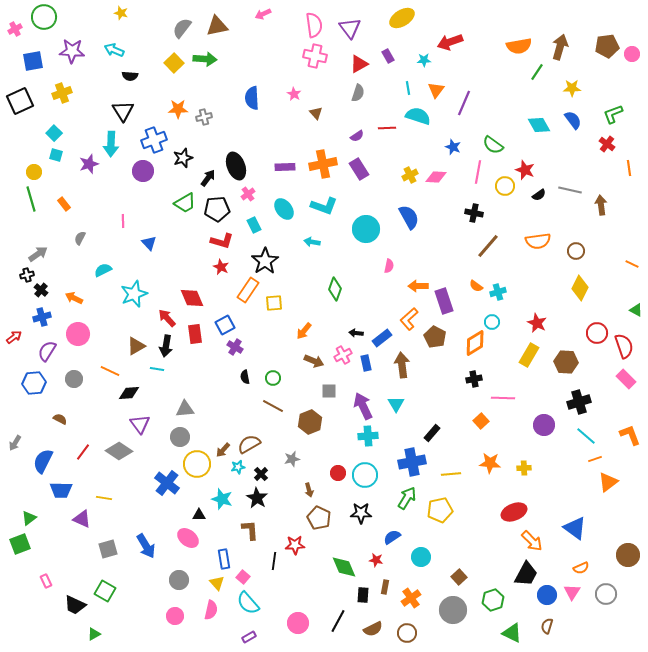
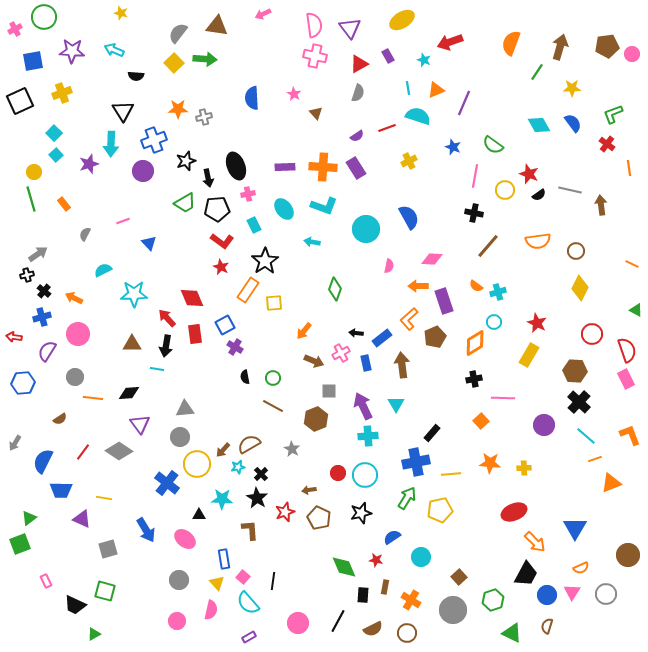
yellow ellipse at (402, 18): moved 2 px down
brown triangle at (217, 26): rotated 20 degrees clockwise
gray semicircle at (182, 28): moved 4 px left, 5 px down
orange semicircle at (519, 46): moved 8 px left, 3 px up; rotated 120 degrees clockwise
cyan star at (424, 60): rotated 24 degrees clockwise
black semicircle at (130, 76): moved 6 px right
orange triangle at (436, 90): rotated 30 degrees clockwise
blue semicircle at (573, 120): moved 3 px down
red line at (387, 128): rotated 18 degrees counterclockwise
cyan square at (56, 155): rotated 32 degrees clockwise
black star at (183, 158): moved 3 px right, 3 px down
orange cross at (323, 164): moved 3 px down; rotated 16 degrees clockwise
purple rectangle at (359, 169): moved 3 px left, 1 px up
red star at (525, 170): moved 4 px right, 4 px down
pink line at (478, 172): moved 3 px left, 4 px down
yellow cross at (410, 175): moved 1 px left, 14 px up
pink diamond at (436, 177): moved 4 px left, 82 px down
black arrow at (208, 178): rotated 132 degrees clockwise
yellow circle at (505, 186): moved 4 px down
pink cross at (248, 194): rotated 24 degrees clockwise
pink line at (123, 221): rotated 72 degrees clockwise
gray semicircle at (80, 238): moved 5 px right, 4 px up
red L-shape at (222, 241): rotated 20 degrees clockwise
black cross at (41, 290): moved 3 px right, 1 px down
cyan star at (134, 294): rotated 20 degrees clockwise
cyan circle at (492, 322): moved 2 px right
red circle at (597, 333): moved 5 px left, 1 px down
red arrow at (14, 337): rotated 133 degrees counterclockwise
brown pentagon at (435, 337): rotated 20 degrees clockwise
brown triangle at (136, 346): moved 4 px left, 2 px up; rotated 30 degrees clockwise
red semicircle at (624, 346): moved 3 px right, 4 px down
pink cross at (343, 355): moved 2 px left, 2 px up
brown hexagon at (566, 362): moved 9 px right, 9 px down
orange line at (110, 371): moved 17 px left, 27 px down; rotated 18 degrees counterclockwise
gray circle at (74, 379): moved 1 px right, 2 px up
pink rectangle at (626, 379): rotated 18 degrees clockwise
blue hexagon at (34, 383): moved 11 px left
black cross at (579, 402): rotated 30 degrees counterclockwise
brown semicircle at (60, 419): rotated 120 degrees clockwise
brown hexagon at (310, 422): moved 6 px right, 3 px up
gray star at (292, 459): moved 10 px up; rotated 28 degrees counterclockwise
blue cross at (412, 462): moved 4 px right
orange triangle at (608, 482): moved 3 px right, 1 px down; rotated 15 degrees clockwise
brown arrow at (309, 490): rotated 96 degrees clockwise
cyan star at (222, 499): rotated 15 degrees counterclockwise
black star at (361, 513): rotated 15 degrees counterclockwise
blue triangle at (575, 528): rotated 25 degrees clockwise
pink ellipse at (188, 538): moved 3 px left, 1 px down
orange arrow at (532, 541): moved 3 px right, 1 px down
red star at (295, 545): moved 10 px left, 33 px up; rotated 18 degrees counterclockwise
blue arrow at (146, 546): moved 16 px up
black line at (274, 561): moved 1 px left, 20 px down
green square at (105, 591): rotated 15 degrees counterclockwise
orange cross at (411, 598): moved 2 px down; rotated 24 degrees counterclockwise
pink circle at (175, 616): moved 2 px right, 5 px down
